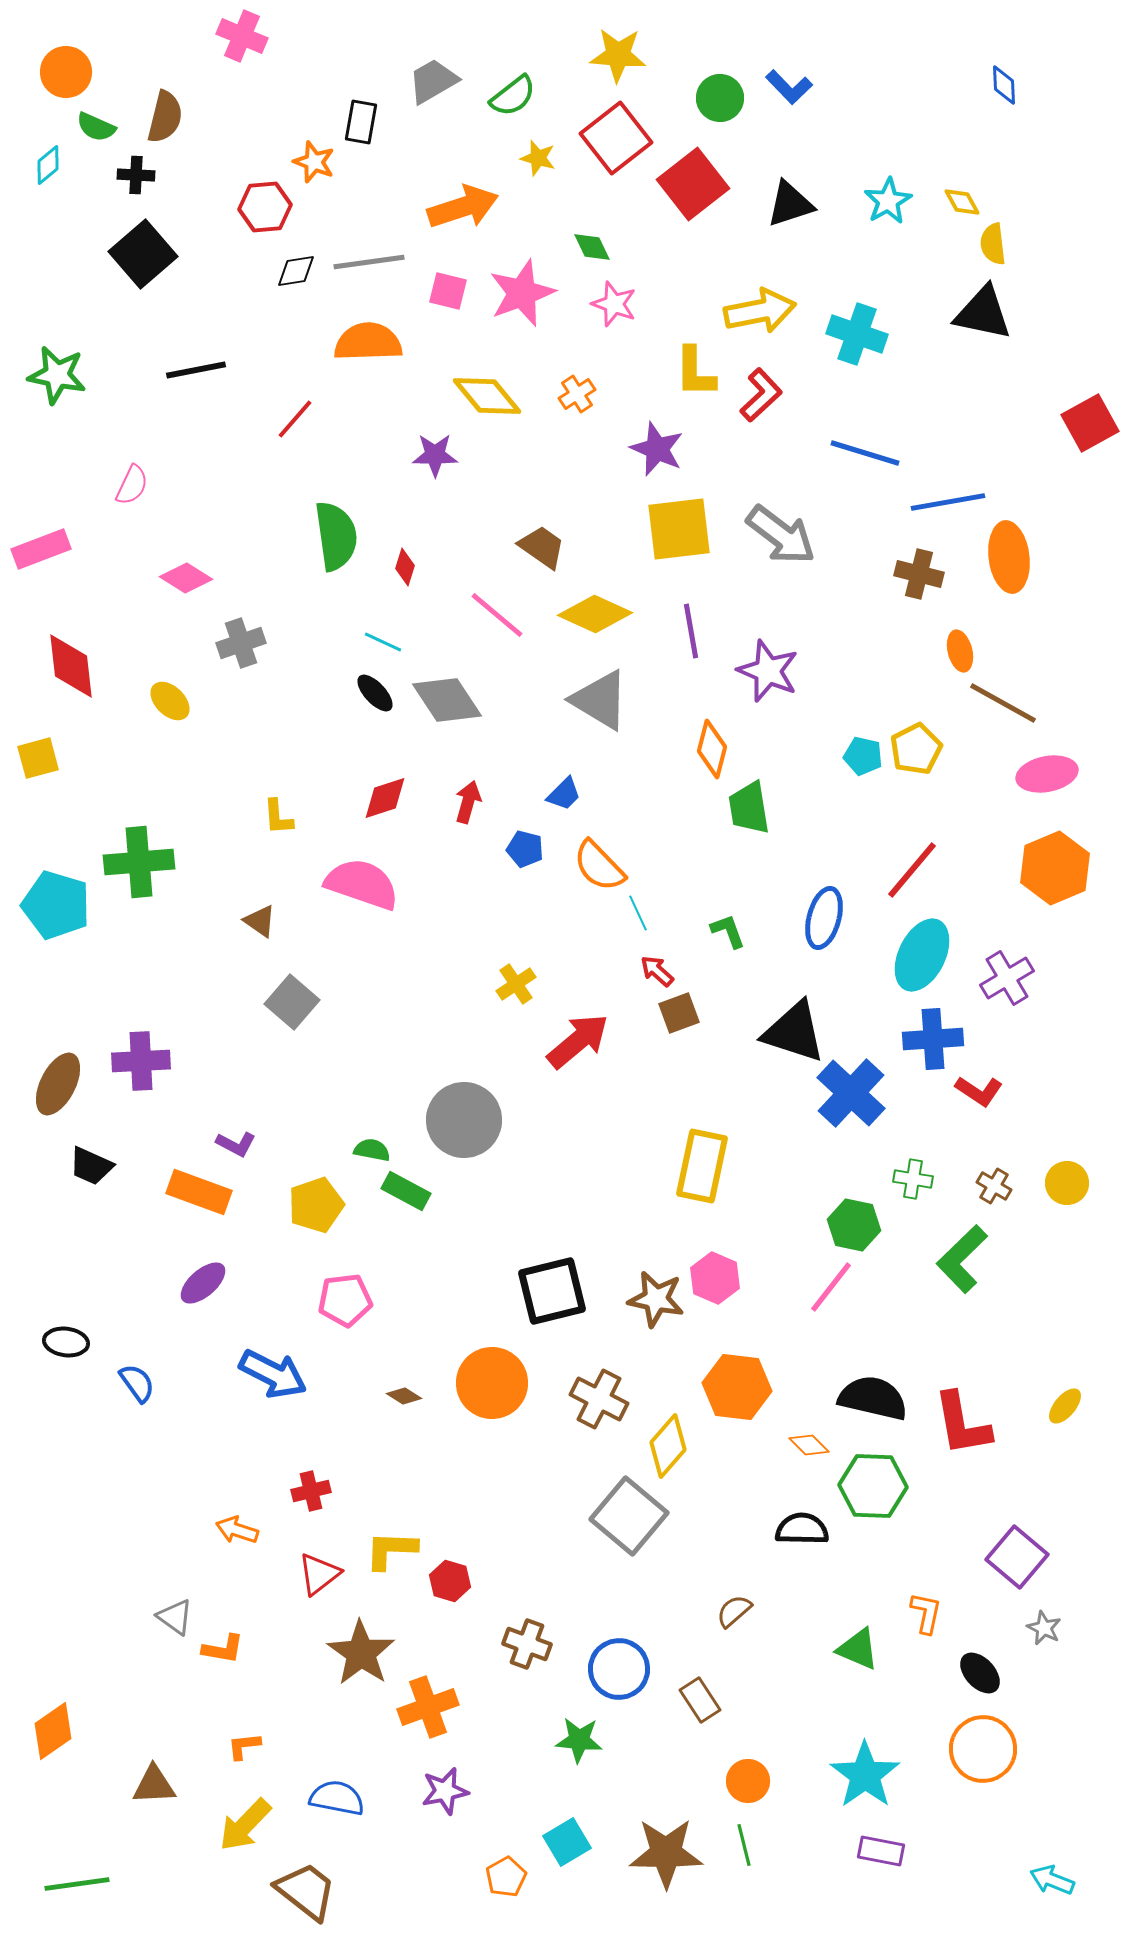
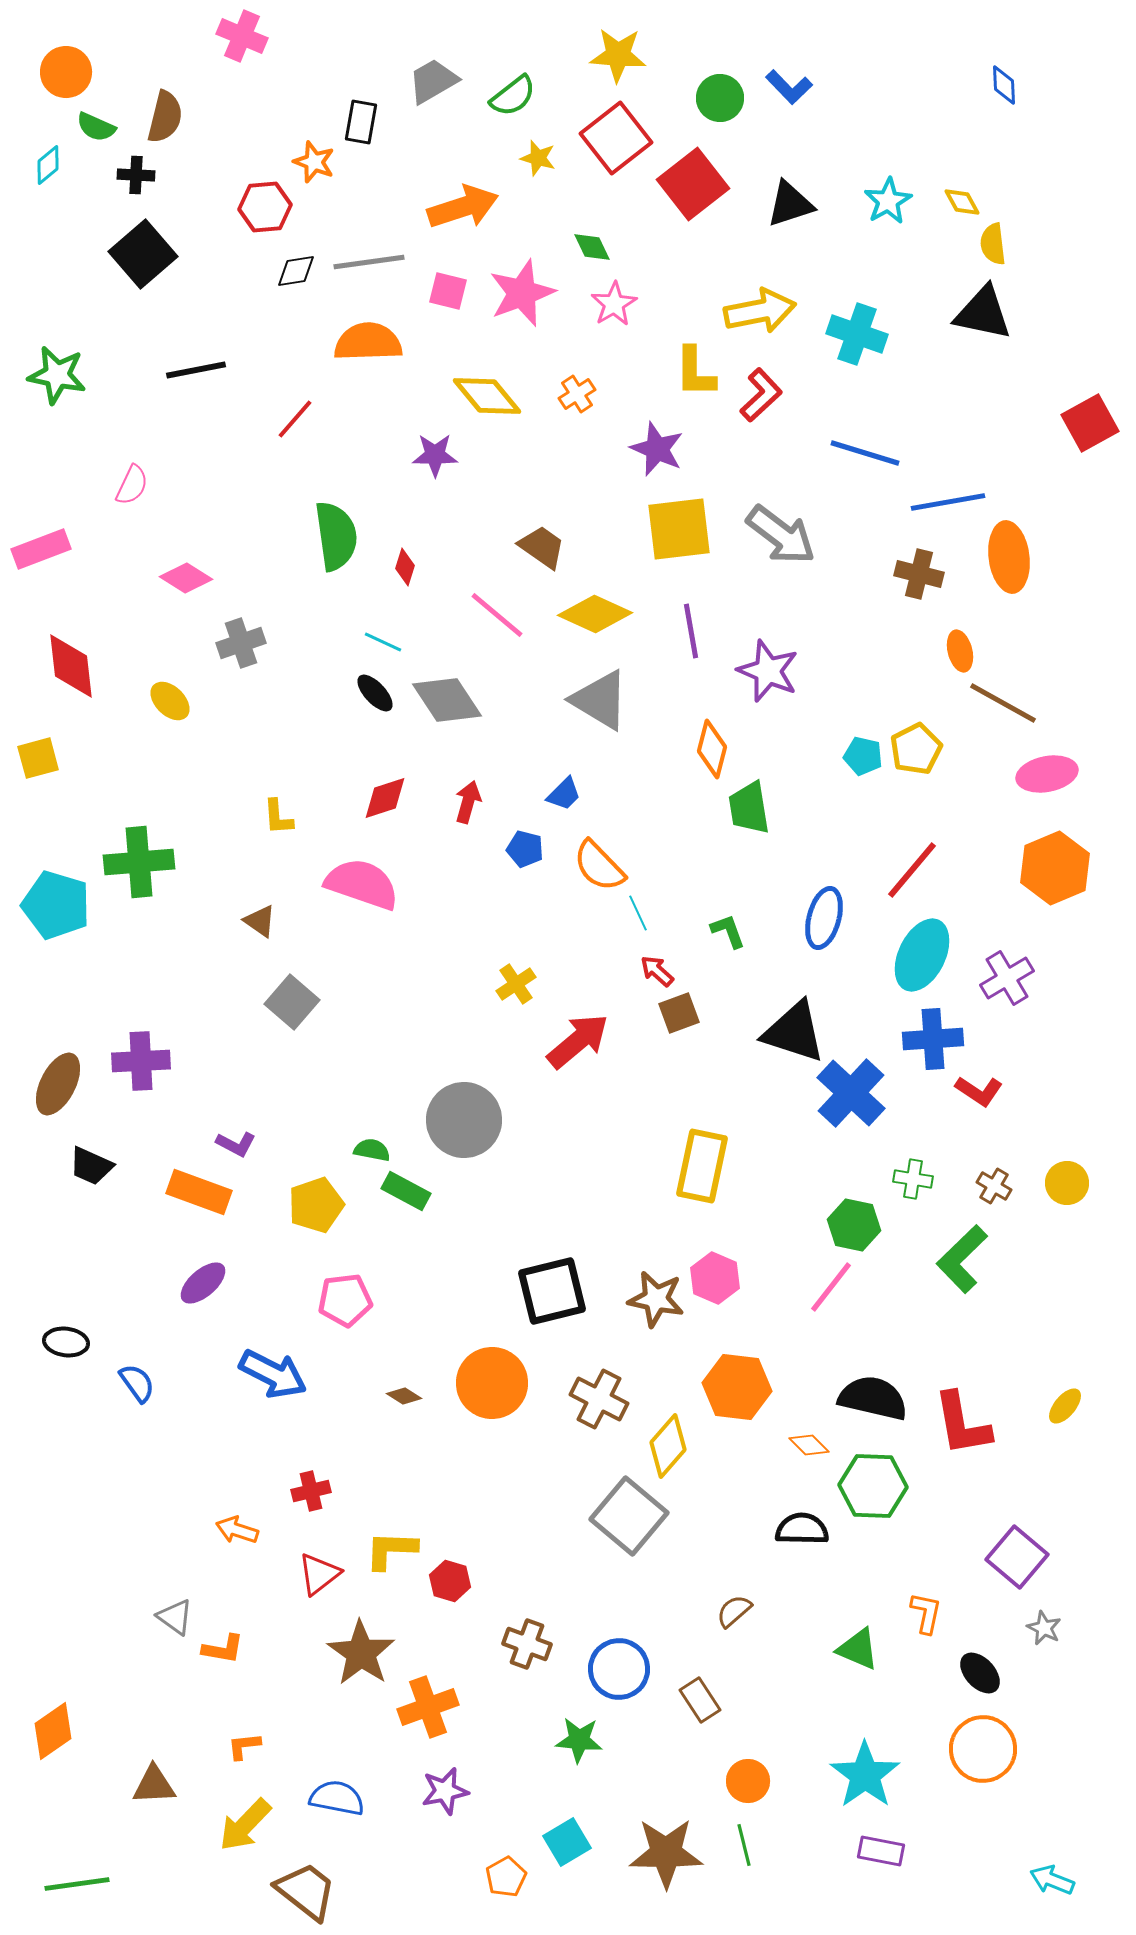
pink star at (614, 304): rotated 21 degrees clockwise
